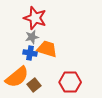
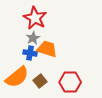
red star: rotated 10 degrees clockwise
gray star: moved 1 px right, 1 px down; rotated 16 degrees counterclockwise
brown square: moved 6 px right, 4 px up
